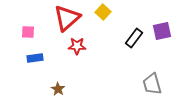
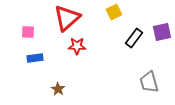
yellow square: moved 11 px right; rotated 21 degrees clockwise
purple square: moved 1 px down
gray trapezoid: moved 3 px left, 2 px up
